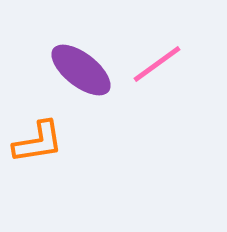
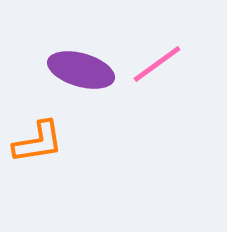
purple ellipse: rotated 22 degrees counterclockwise
